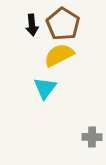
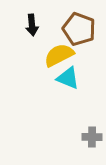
brown pentagon: moved 16 px right, 5 px down; rotated 12 degrees counterclockwise
cyan triangle: moved 23 px right, 10 px up; rotated 45 degrees counterclockwise
